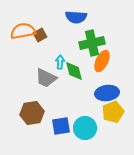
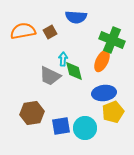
brown square: moved 10 px right, 3 px up
green cross: moved 20 px right, 3 px up; rotated 35 degrees clockwise
cyan arrow: moved 3 px right, 3 px up
gray trapezoid: moved 4 px right, 2 px up
blue ellipse: moved 3 px left
